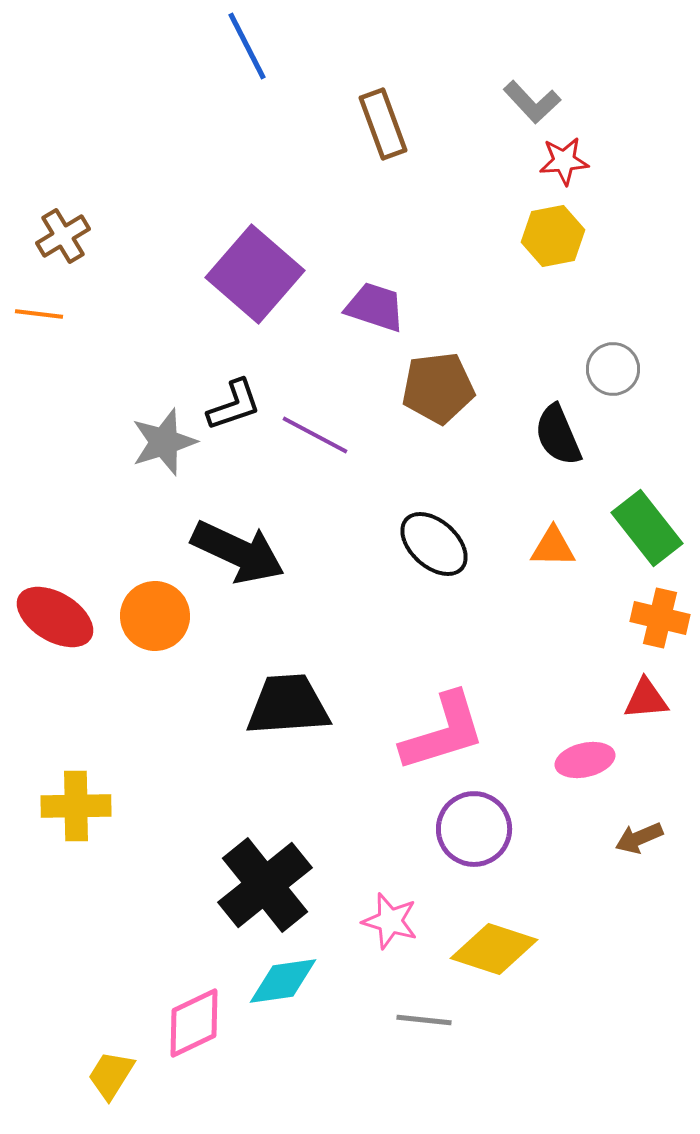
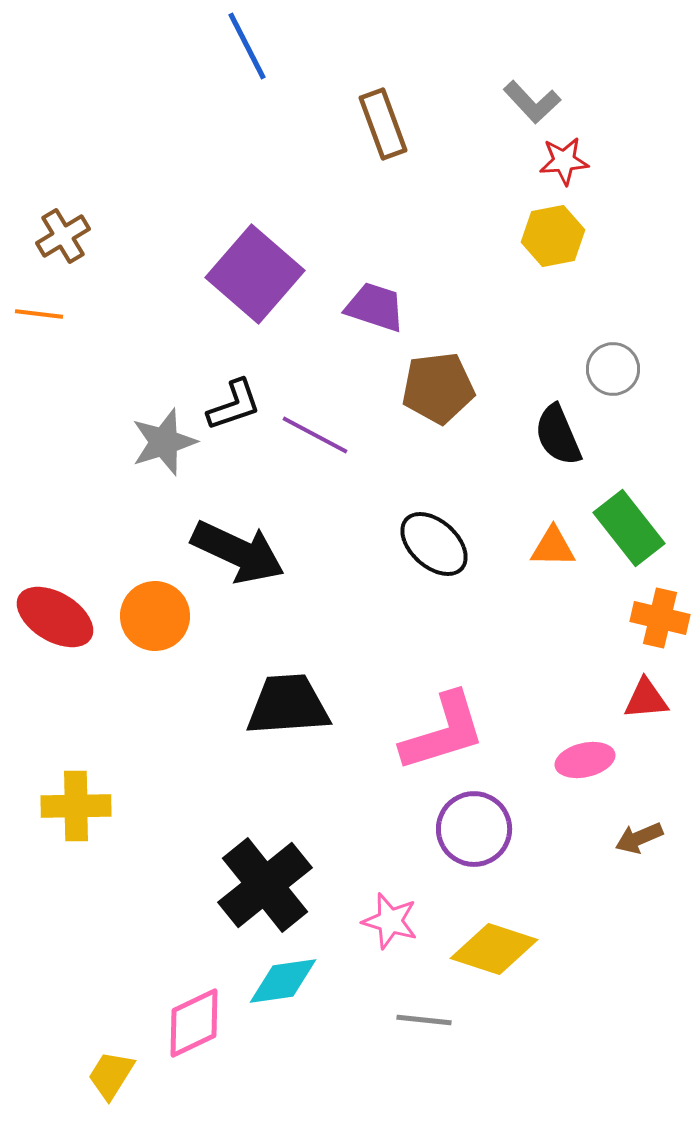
green rectangle: moved 18 px left
